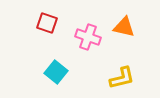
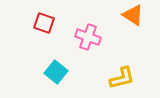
red square: moved 3 px left
orange triangle: moved 9 px right, 12 px up; rotated 20 degrees clockwise
